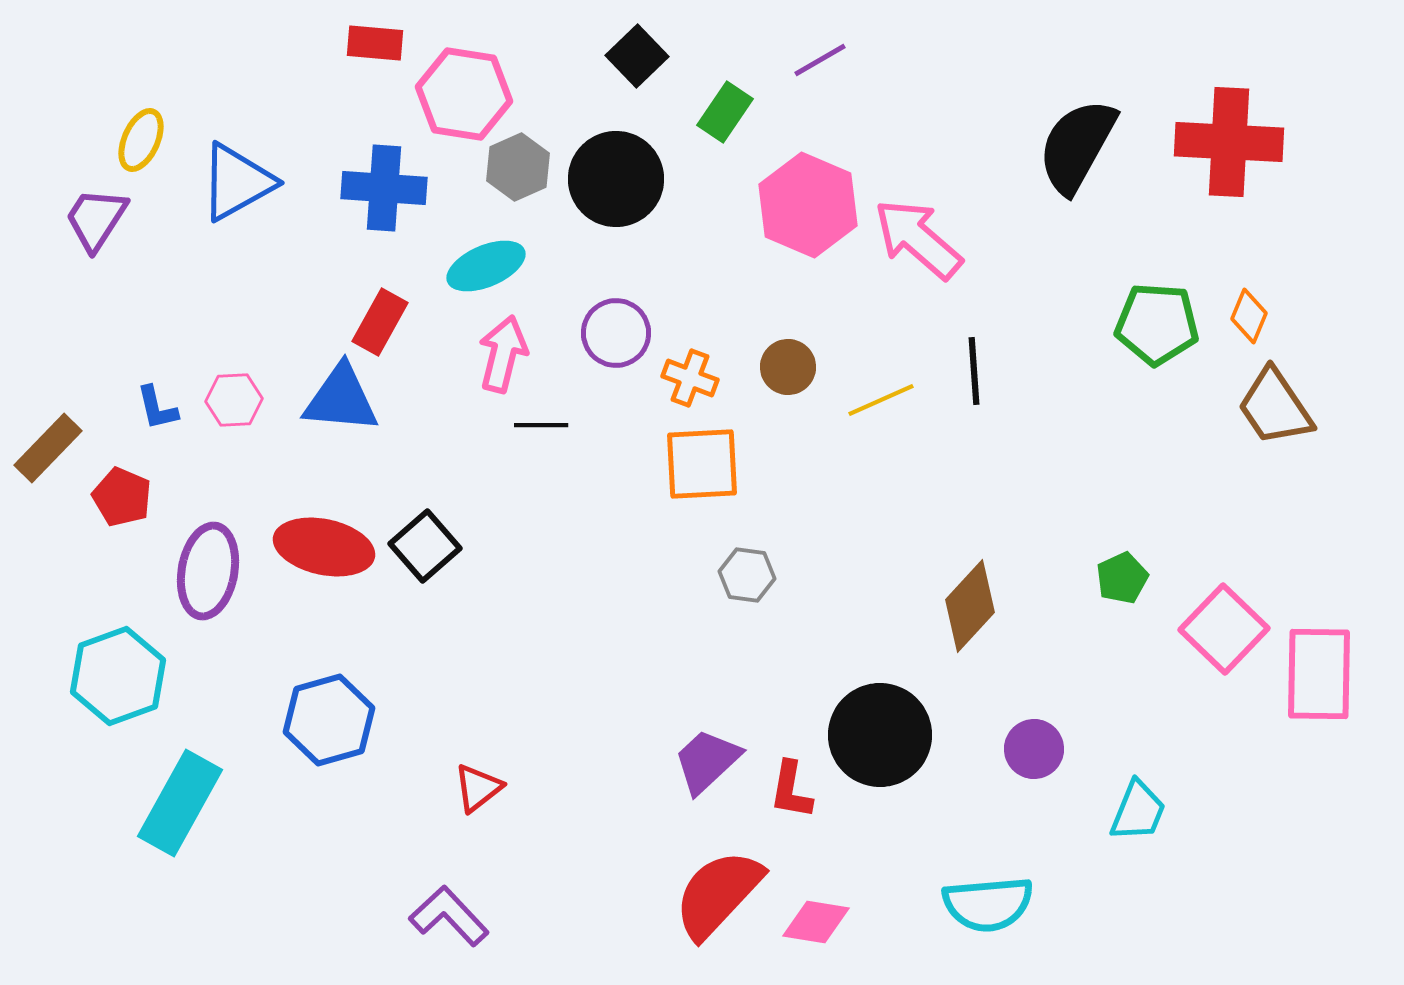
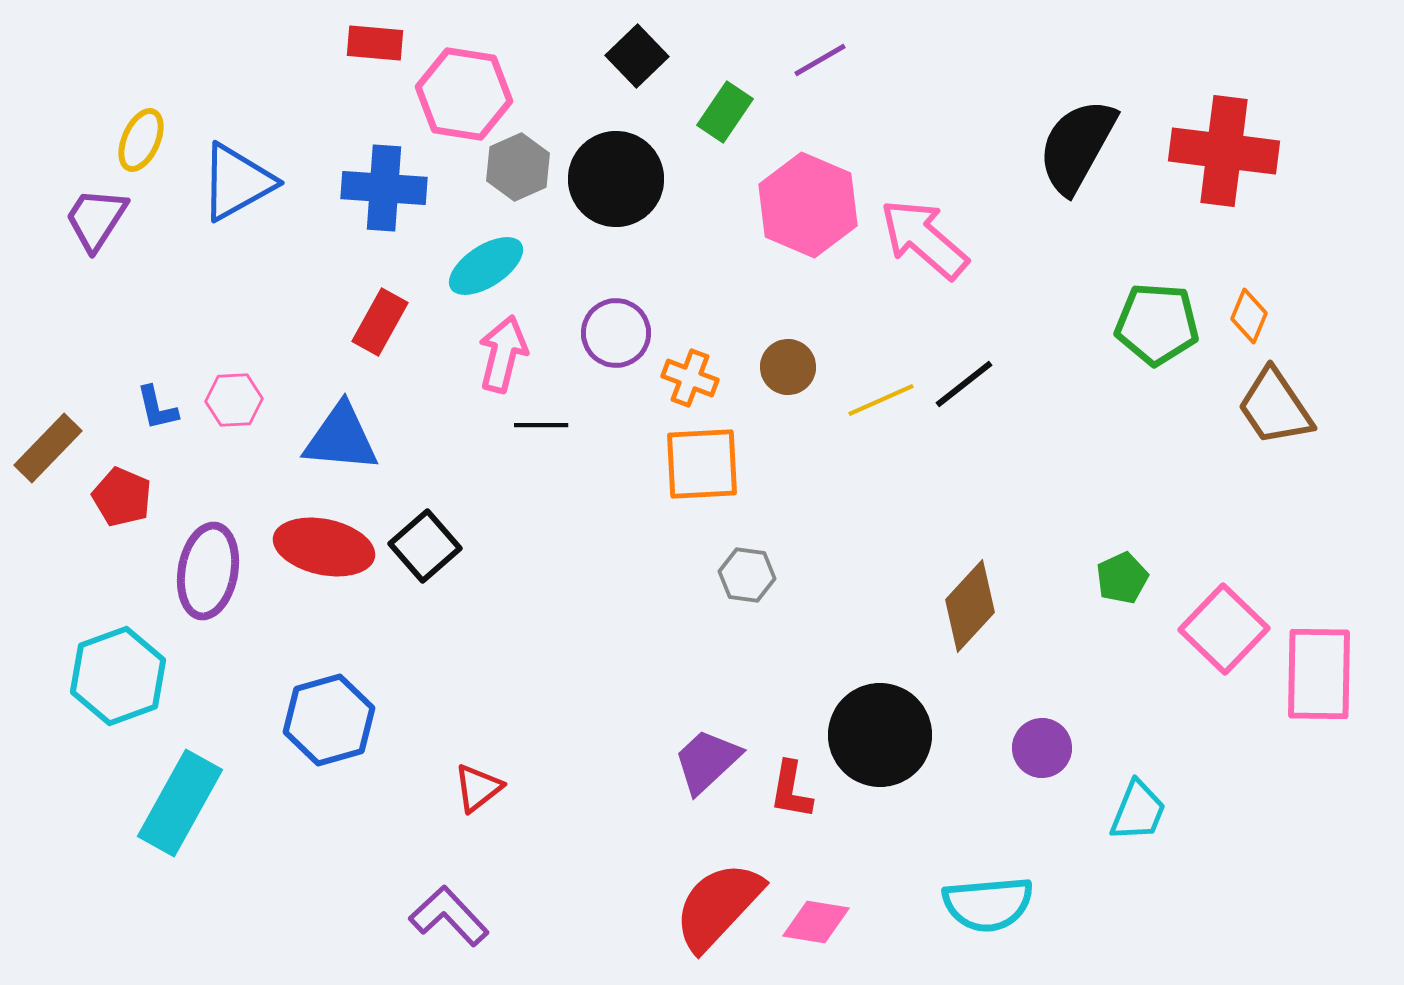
red cross at (1229, 142): moved 5 px left, 9 px down; rotated 4 degrees clockwise
pink arrow at (918, 239): moved 6 px right
cyan ellipse at (486, 266): rotated 10 degrees counterclockwise
black line at (974, 371): moved 10 px left, 13 px down; rotated 56 degrees clockwise
blue triangle at (341, 399): moved 39 px down
purple circle at (1034, 749): moved 8 px right, 1 px up
red semicircle at (718, 894): moved 12 px down
